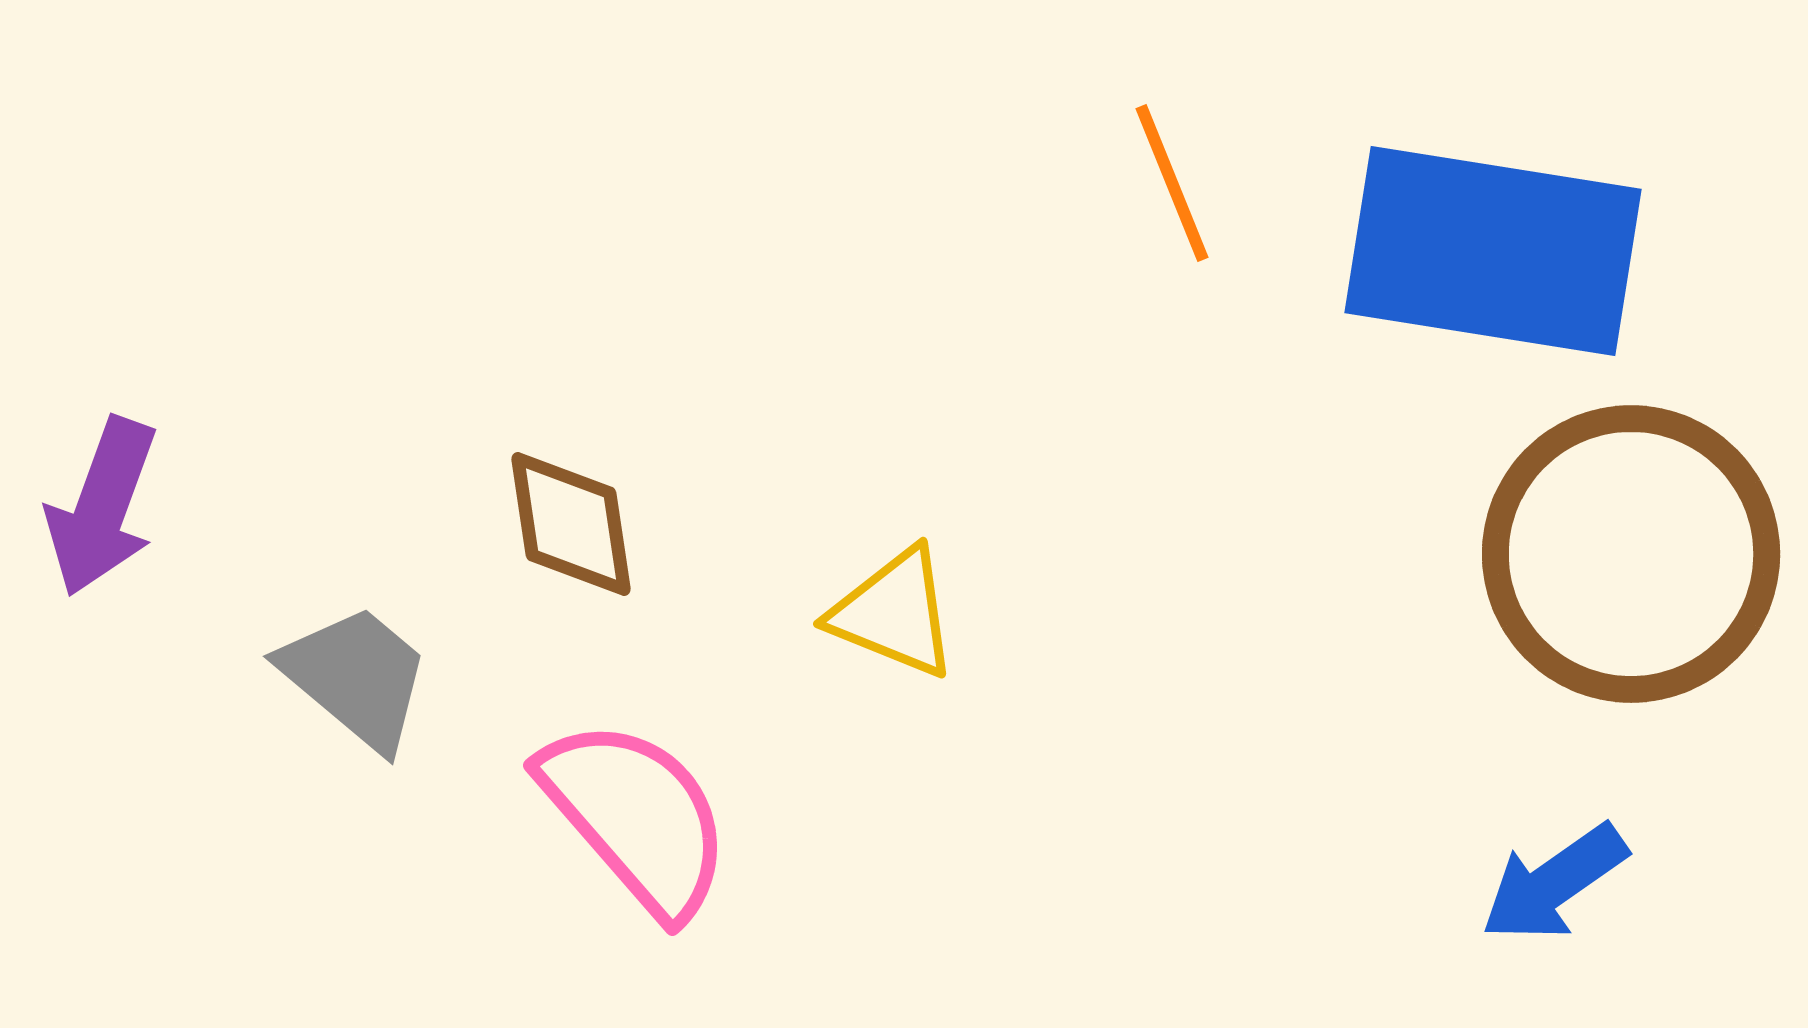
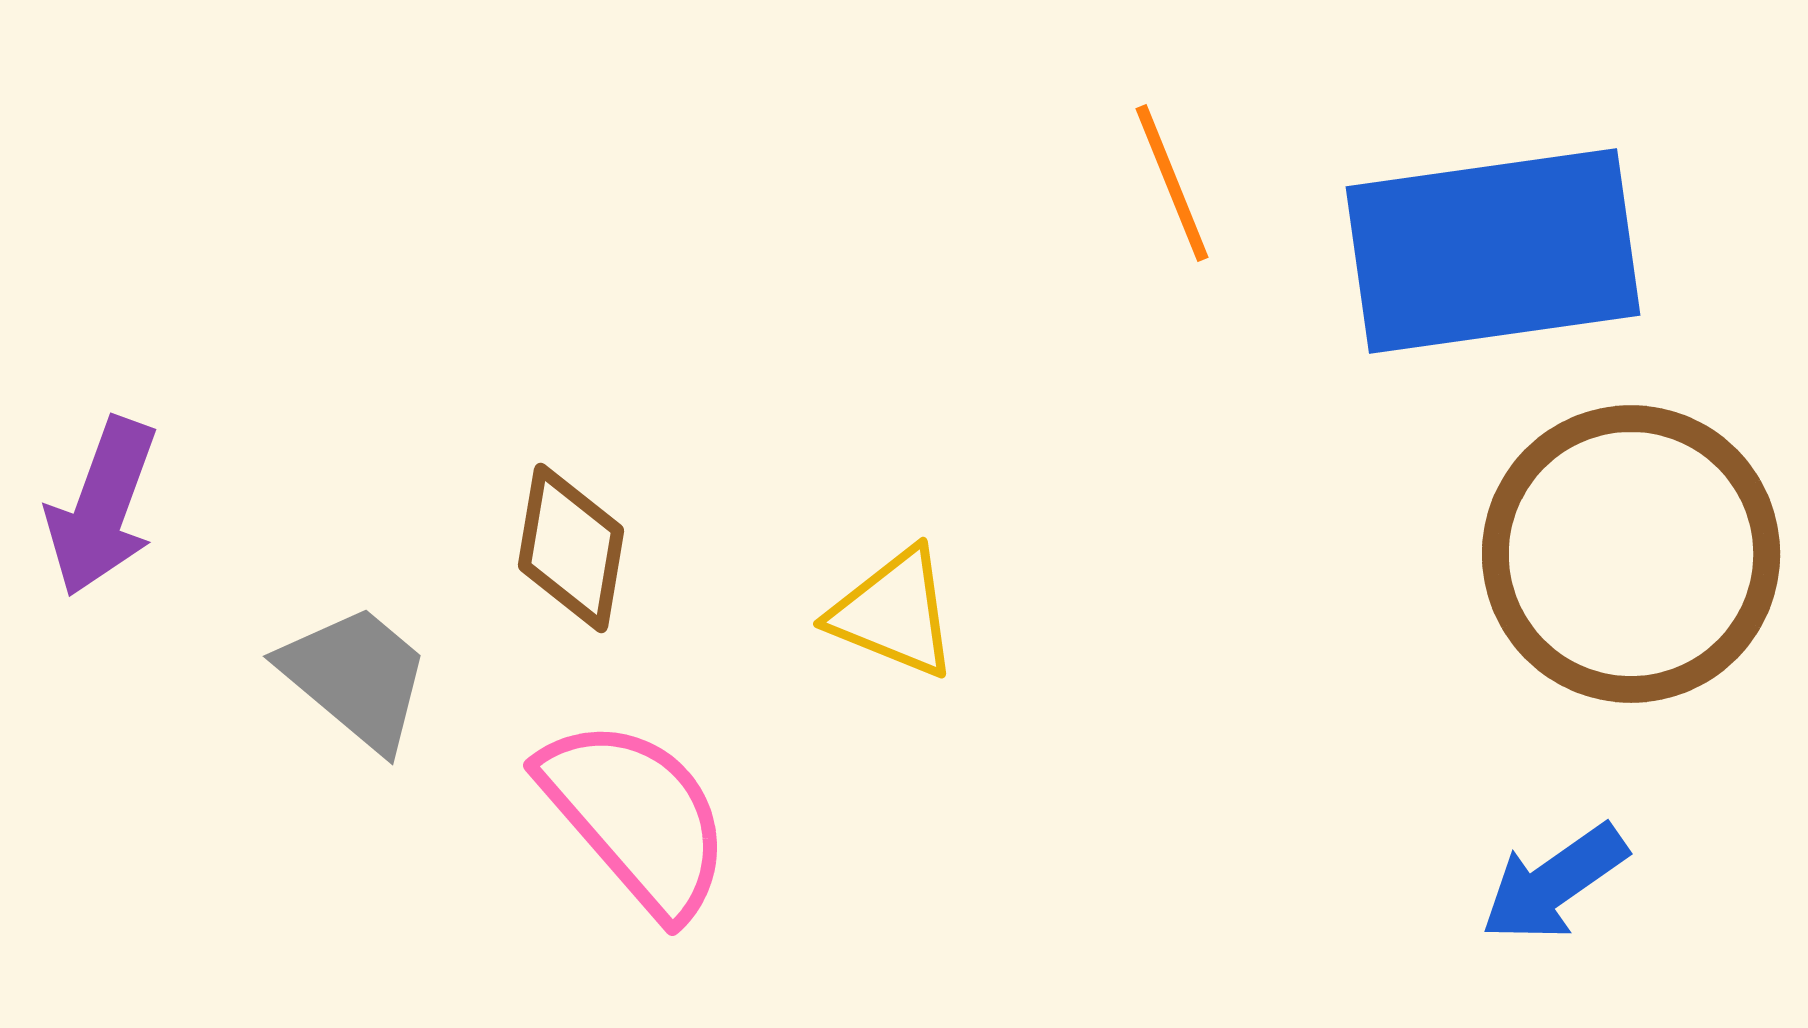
blue rectangle: rotated 17 degrees counterclockwise
brown diamond: moved 24 px down; rotated 18 degrees clockwise
